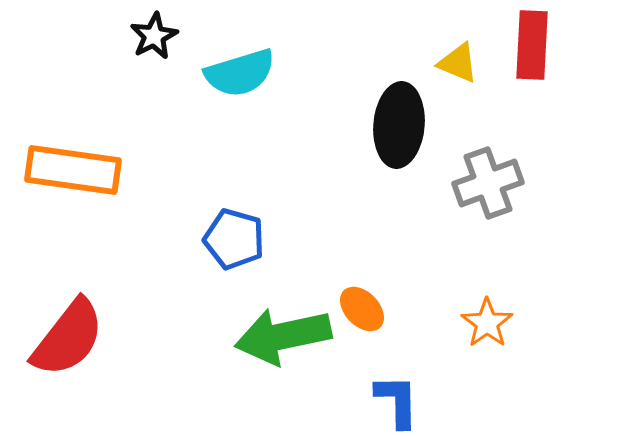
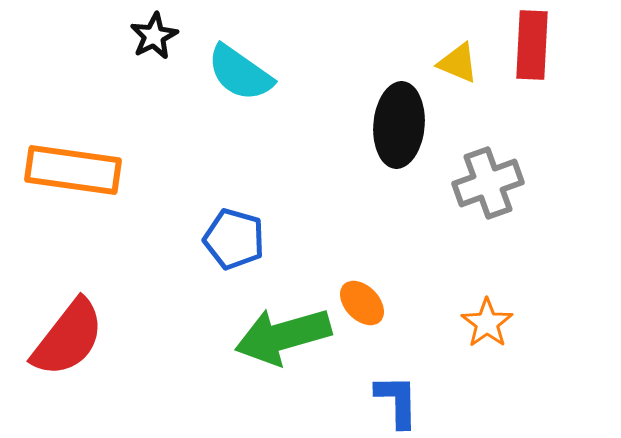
cyan semicircle: rotated 52 degrees clockwise
orange ellipse: moved 6 px up
green arrow: rotated 4 degrees counterclockwise
